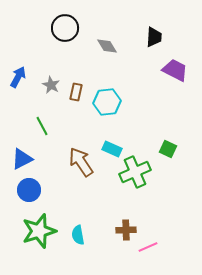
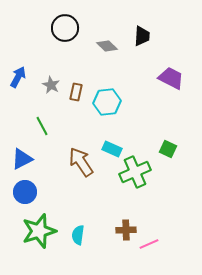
black trapezoid: moved 12 px left, 1 px up
gray diamond: rotated 15 degrees counterclockwise
purple trapezoid: moved 4 px left, 8 px down
blue circle: moved 4 px left, 2 px down
cyan semicircle: rotated 18 degrees clockwise
pink line: moved 1 px right, 3 px up
